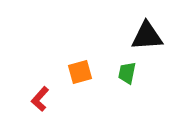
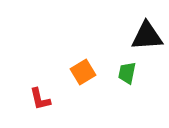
orange square: moved 3 px right; rotated 15 degrees counterclockwise
red L-shape: rotated 55 degrees counterclockwise
